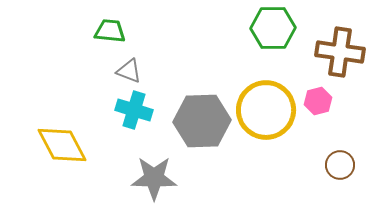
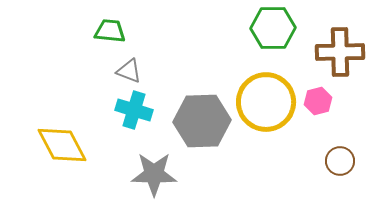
brown cross: rotated 9 degrees counterclockwise
yellow circle: moved 8 px up
brown circle: moved 4 px up
gray star: moved 4 px up
